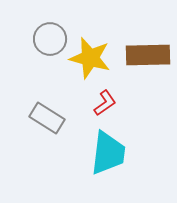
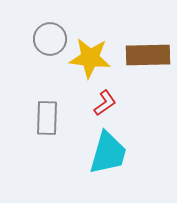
yellow star: rotated 9 degrees counterclockwise
gray rectangle: rotated 60 degrees clockwise
cyan trapezoid: rotated 9 degrees clockwise
